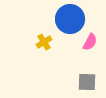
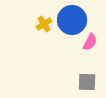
blue circle: moved 2 px right, 1 px down
yellow cross: moved 18 px up
